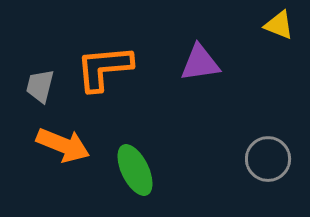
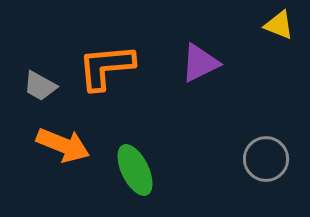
purple triangle: rotated 18 degrees counterclockwise
orange L-shape: moved 2 px right, 1 px up
gray trapezoid: rotated 75 degrees counterclockwise
gray circle: moved 2 px left
